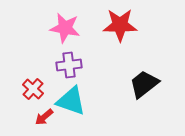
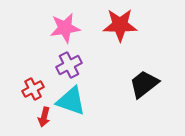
pink star: rotated 20 degrees counterclockwise
purple cross: rotated 20 degrees counterclockwise
red cross: rotated 20 degrees clockwise
red arrow: rotated 36 degrees counterclockwise
